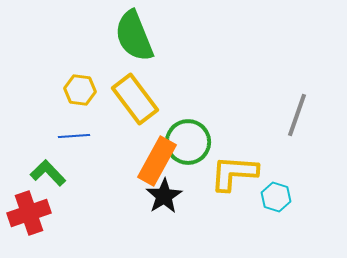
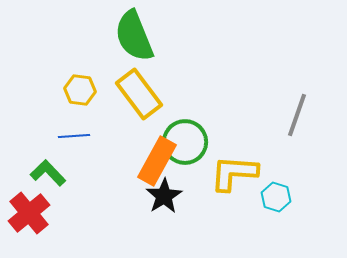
yellow rectangle: moved 4 px right, 5 px up
green circle: moved 3 px left
red cross: rotated 21 degrees counterclockwise
